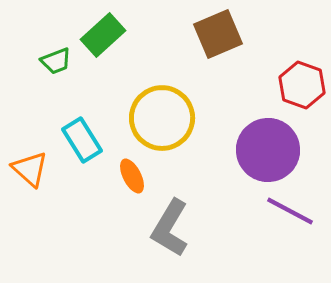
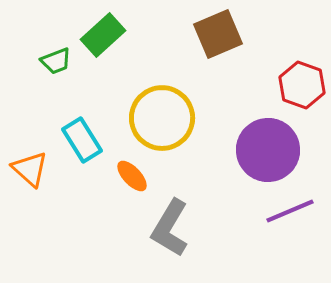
orange ellipse: rotated 16 degrees counterclockwise
purple line: rotated 51 degrees counterclockwise
